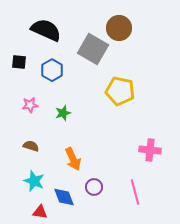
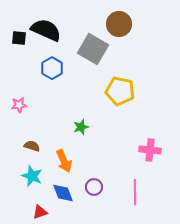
brown circle: moved 4 px up
black square: moved 24 px up
blue hexagon: moved 2 px up
pink star: moved 11 px left
green star: moved 18 px right, 14 px down
brown semicircle: moved 1 px right
orange arrow: moved 9 px left, 2 px down
cyan star: moved 2 px left, 5 px up
pink line: rotated 15 degrees clockwise
blue diamond: moved 1 px left, 4 px up
red triangle: rotated 28 degrees counterclockwise
